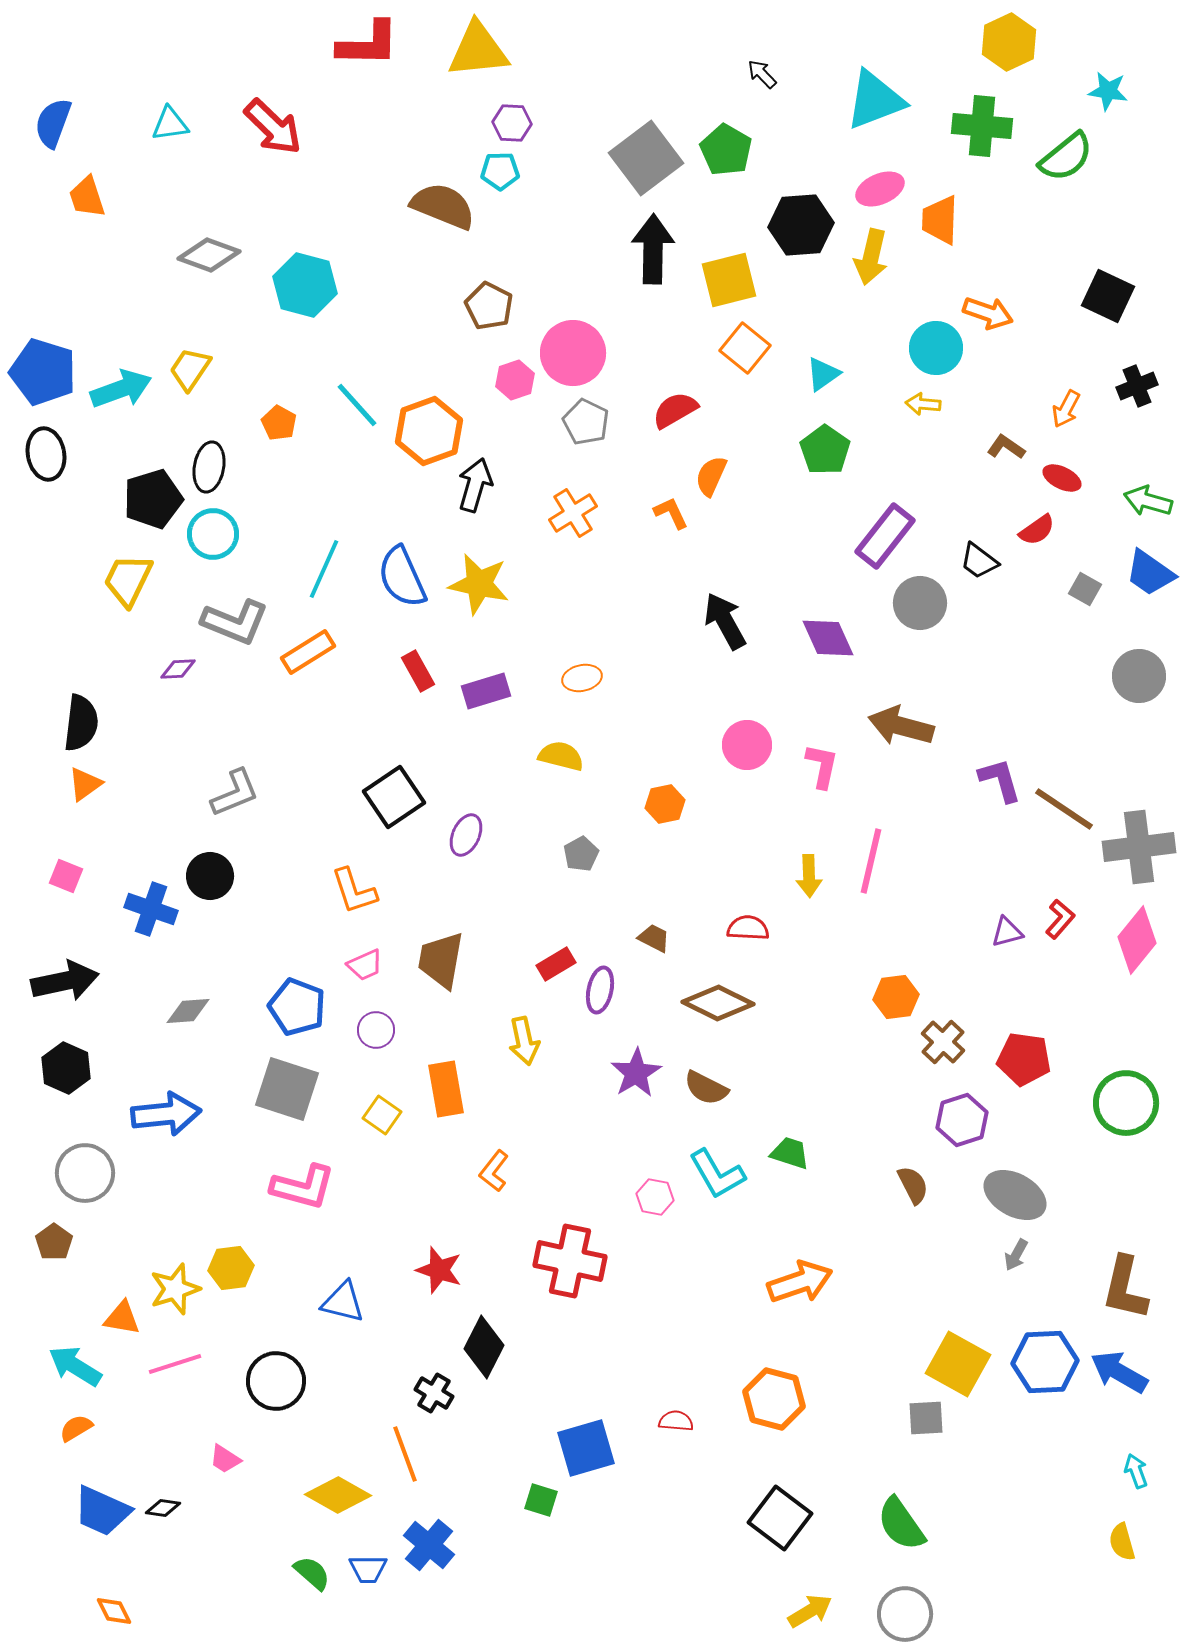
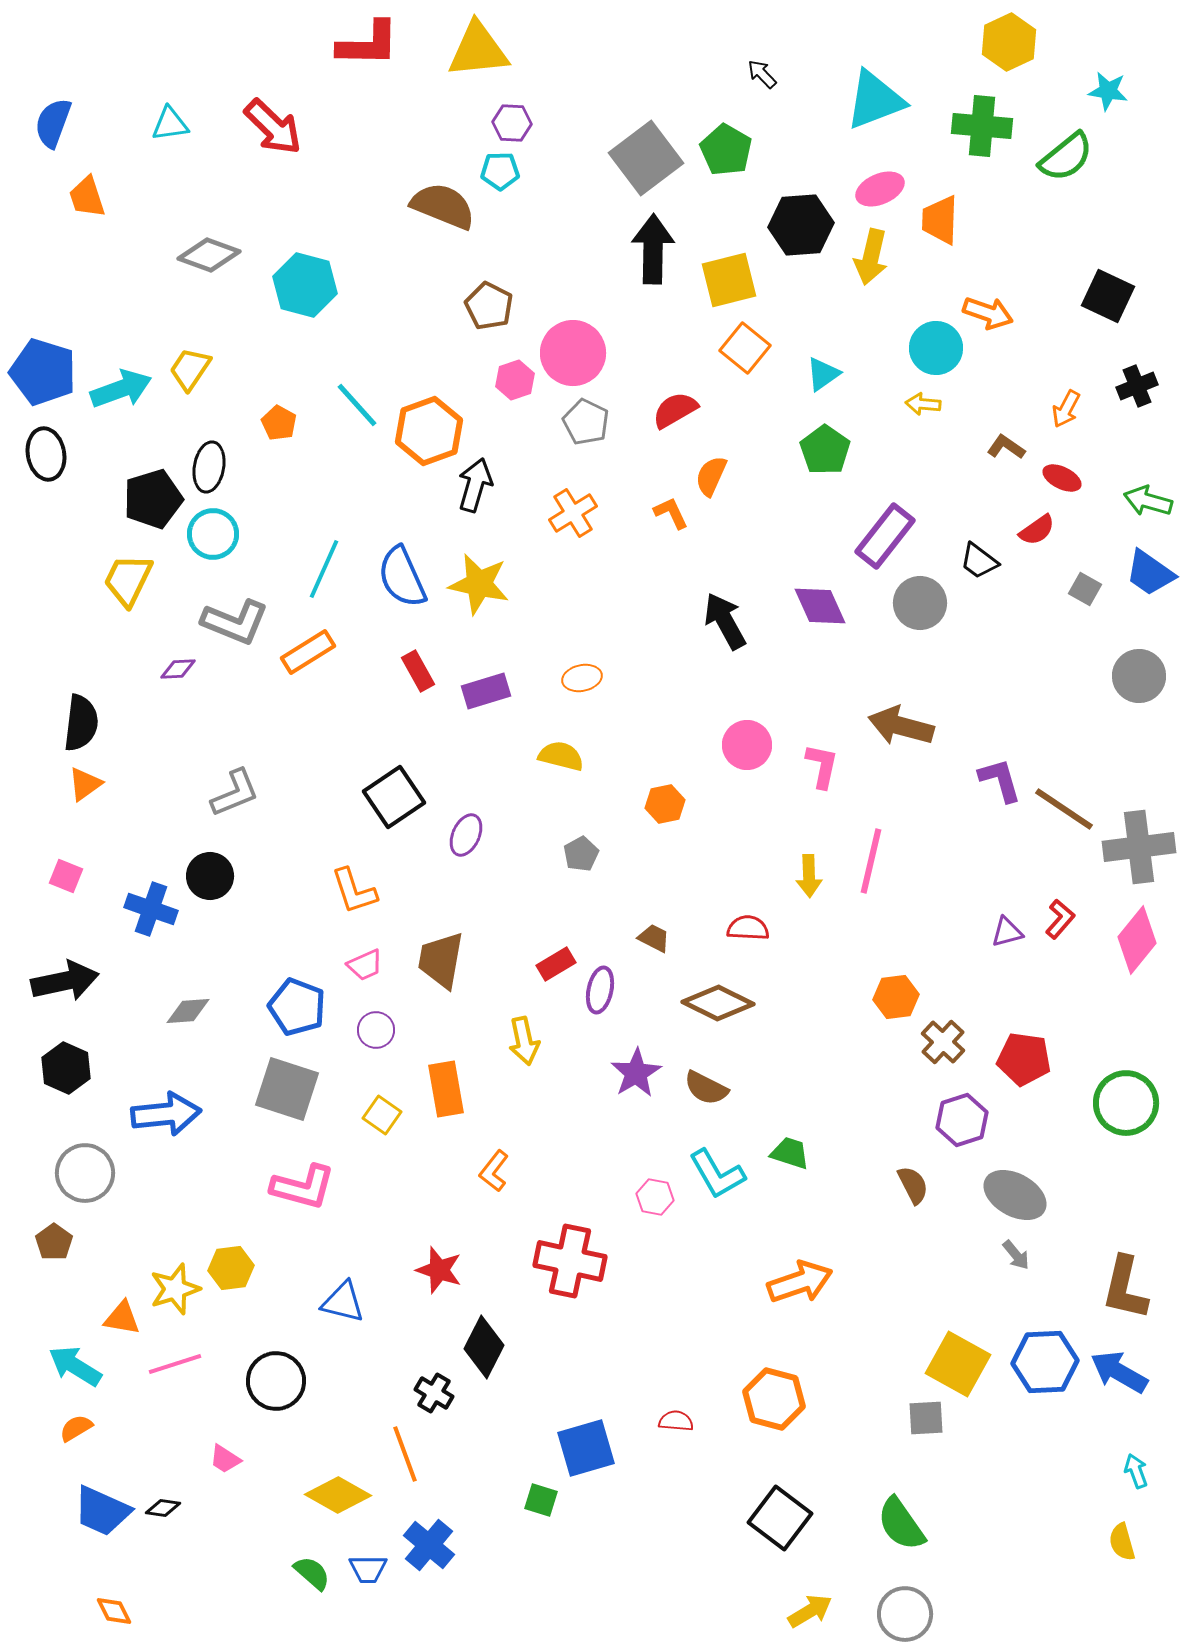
purple diamond at (828, 638): moved 8 px left, 32 px up
gray arrow at (1016, 1255): rotated 68 degrees counterclockwise
